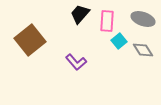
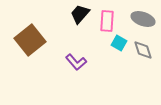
cyan square: moved 2 px down; rotated 21 degrees counterclockwise
gray diamond: rotated 15 degrees clockwise
